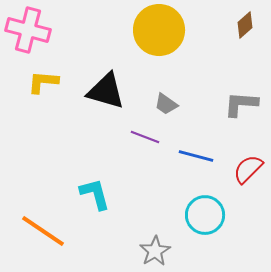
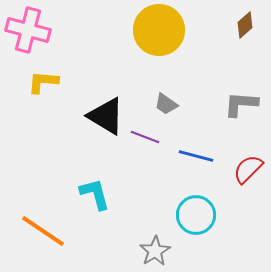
black triangle: moved 25 px down; rotated 15 degrees clockwise
cyan circle: moved 9 px left
